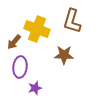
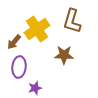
yellow cross: rotated 35 degrees clockwise
purple ellipse: moved 1 px left
